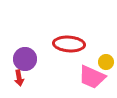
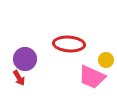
yellow circle: moved 2 px up
red arrow: rotated 21 degrees counterclockwise
